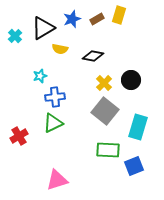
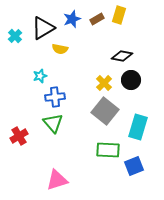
black diamond: moved 29 px right
green triangle: rotated 45 degrees counterclockwise
